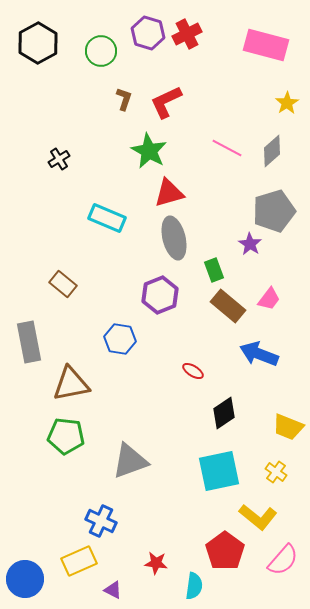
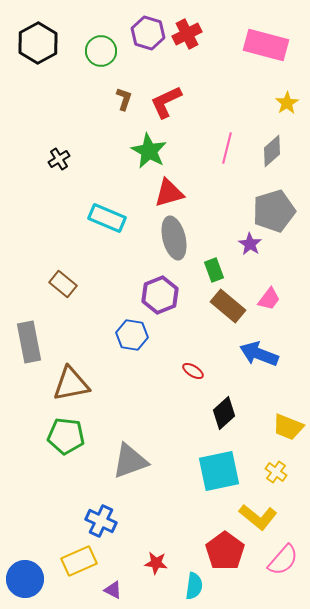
pink line at (227, 148): rotated 76 degrees clockwise
blue hexagon at (120, 339): moved 12 px right, 4 px up
black diamond at (224, 413): rotated 8 degrees counterclockwise
